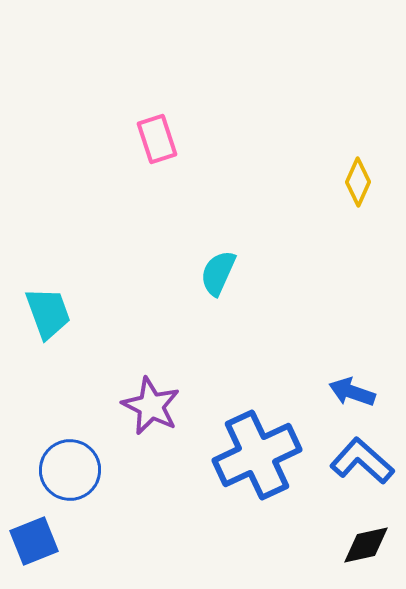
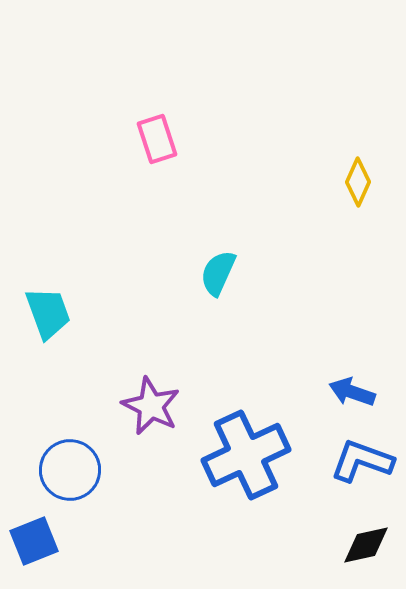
blue cross: moved 11 px left
blue L-shape: rotated 22 degrees counterclockwise
